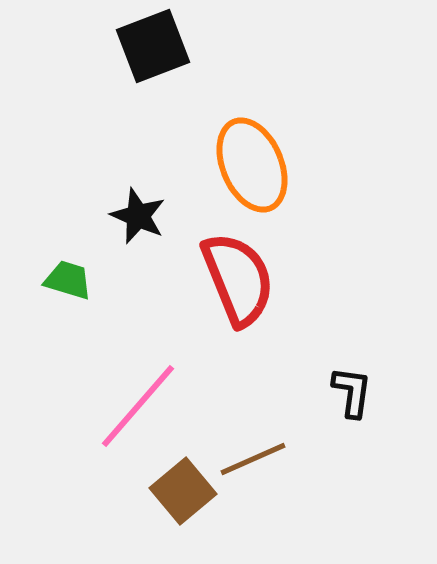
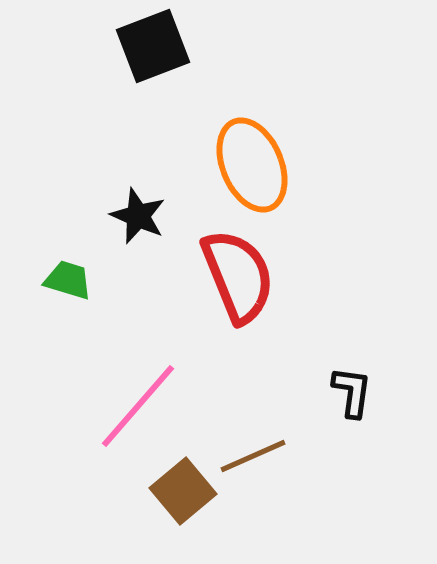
red semicircle: moved 3 px up
brown line: moved 3 px up
